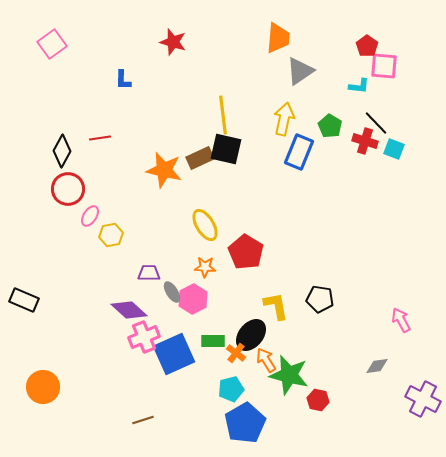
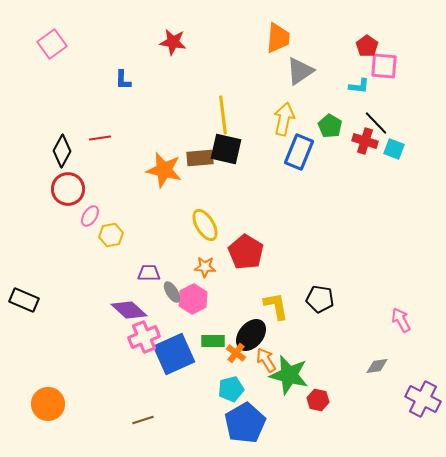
red star at (173, 42): rotated 8 degrees counterclockwise
brown rectangle at (200, 158): rotated 20 degrees clockwise
orange circle at (43, 387): moved 5 px right, 17 px down
